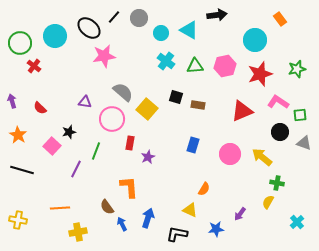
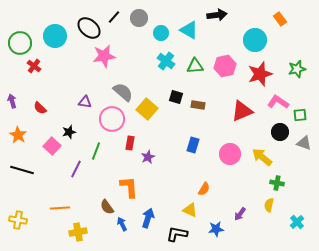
yellow semicircle at (268, 202): moved 1 px right, 3 px down; rotated 16 degrees counterclockwise
